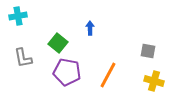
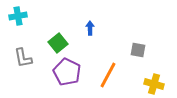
green square: rotated 12 degrees clockwise
gray square: moved 10 px left, 1 px up
purple pentagon: rotated 16 degrees clockwise
yellow cross: moved 3 px down
